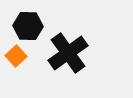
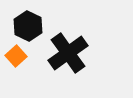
black hexagon: rotated 24 degrees clockwise
